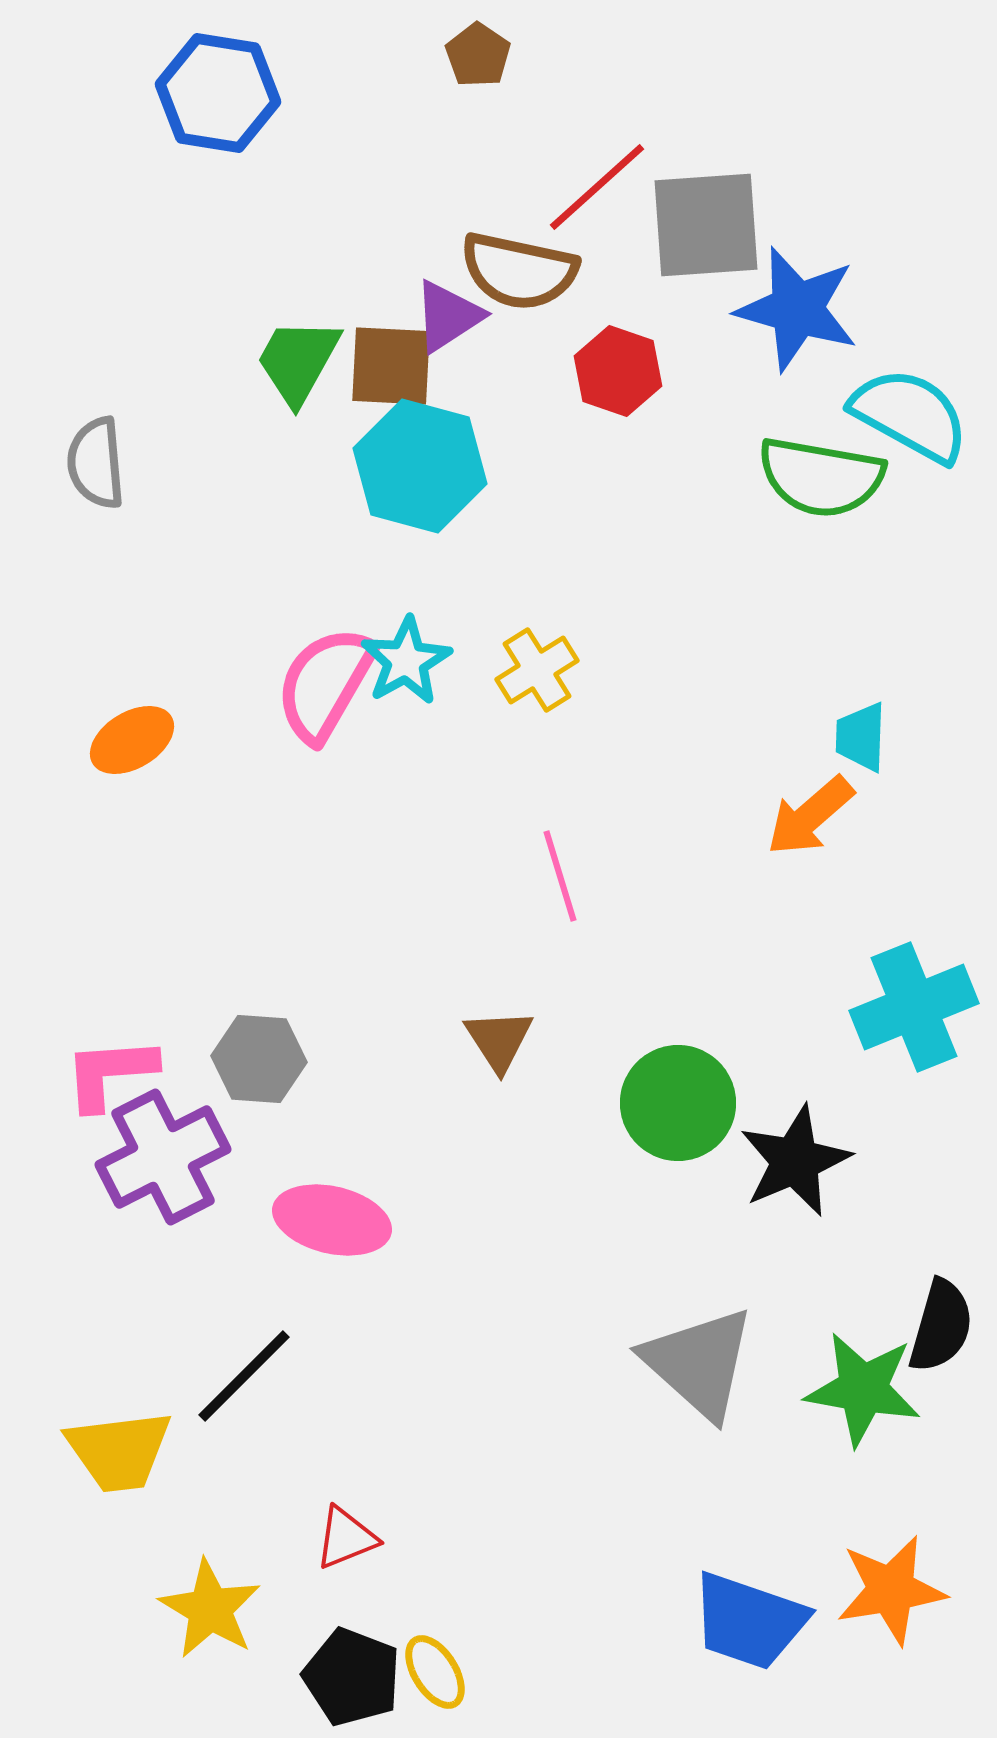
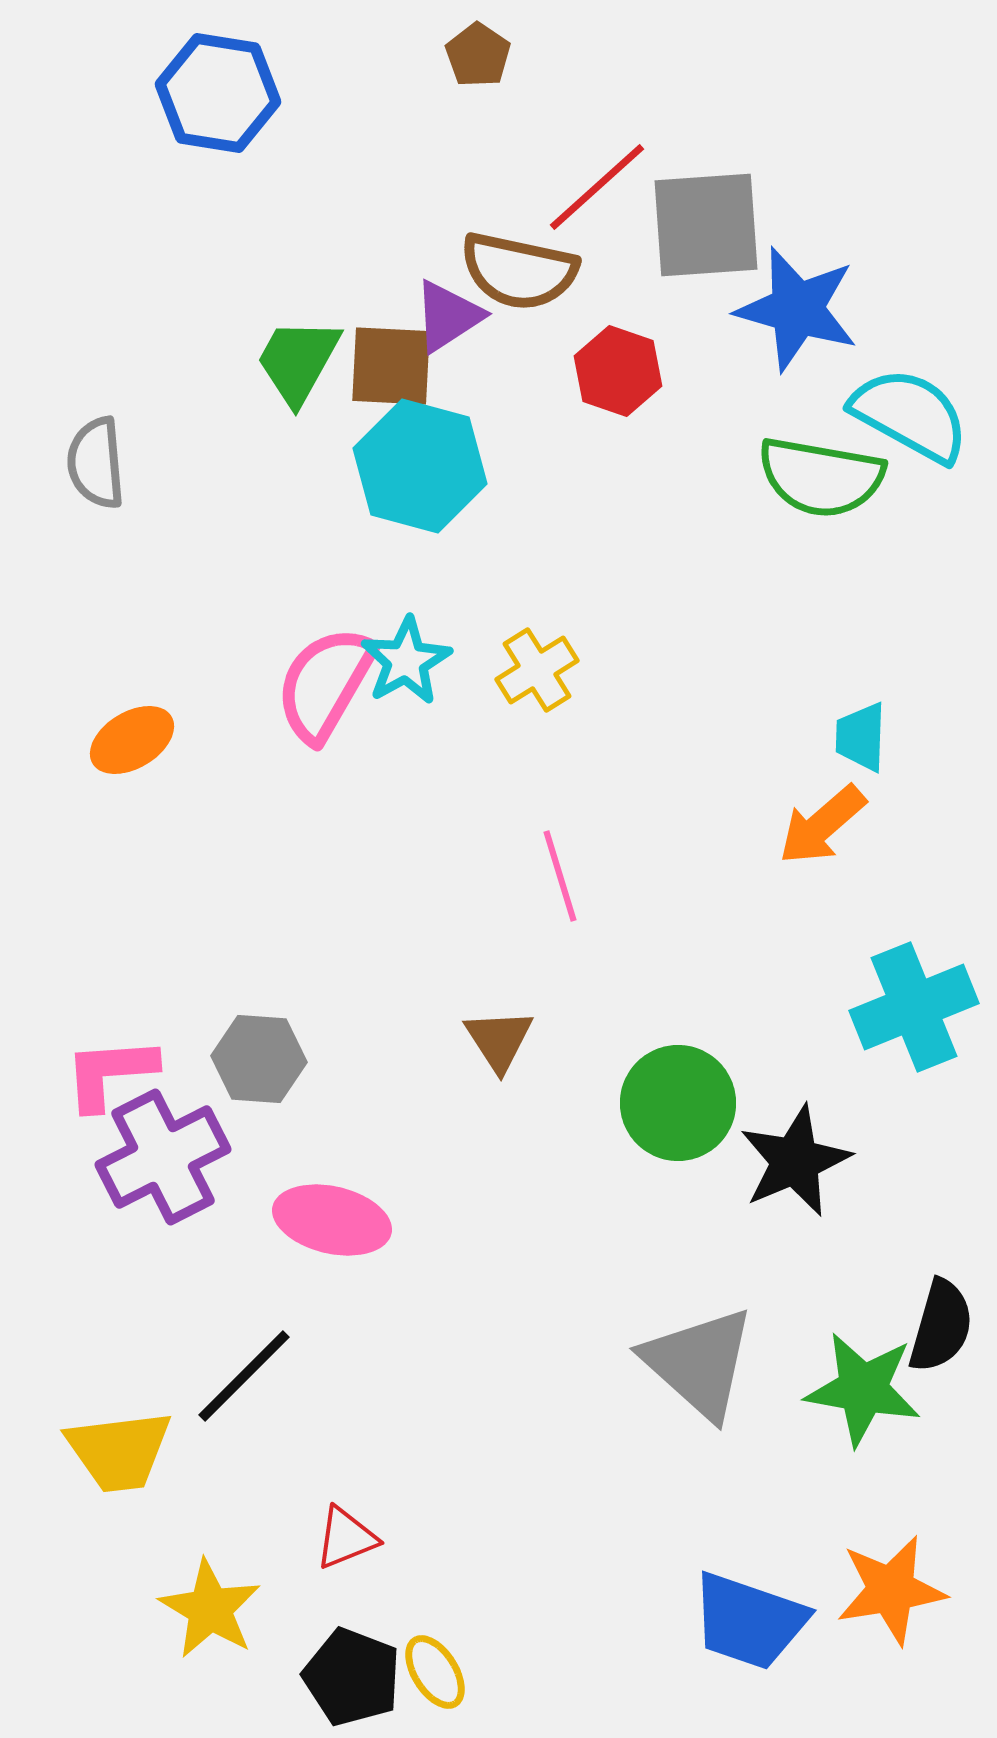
orange arrow: moved 12 px right, 9 px down
